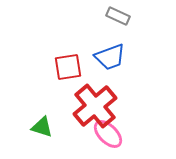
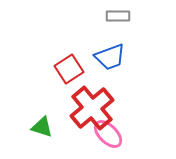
gray rectangle: rotated 25 degrees counterclockwise
red square: moved 1 px right, 2 px down; rotated 24 degrees counterclockwise
red cross: moved 3 px left, 2 px down
